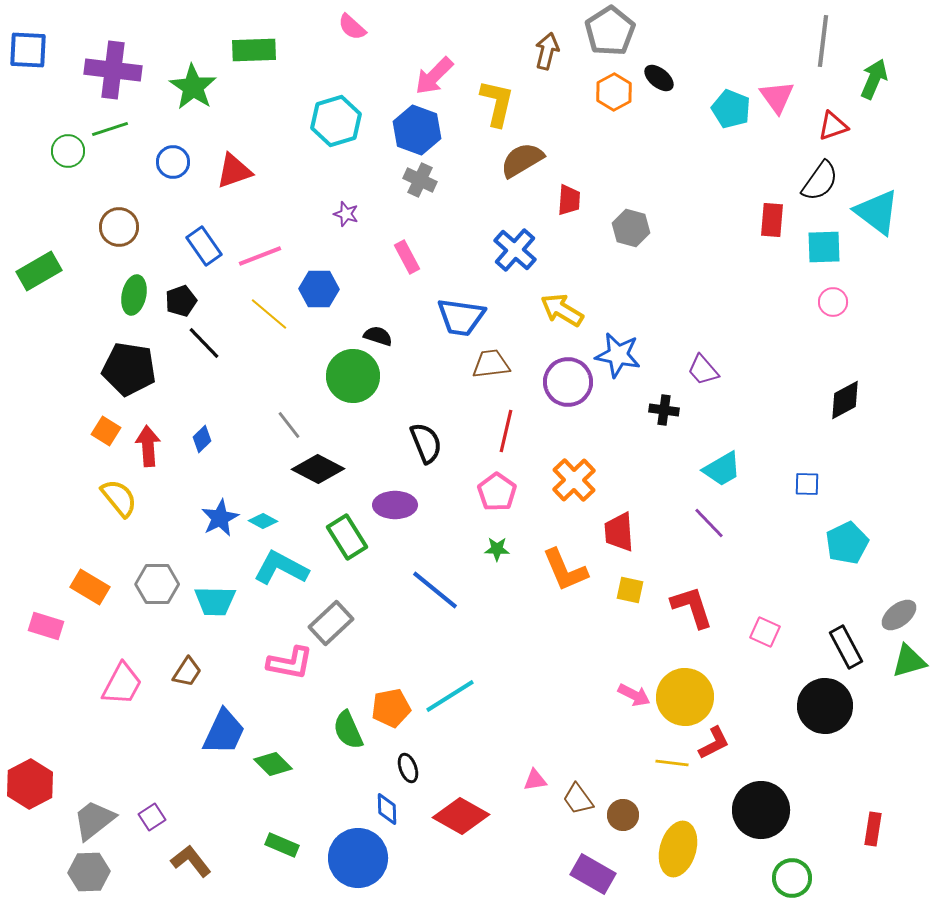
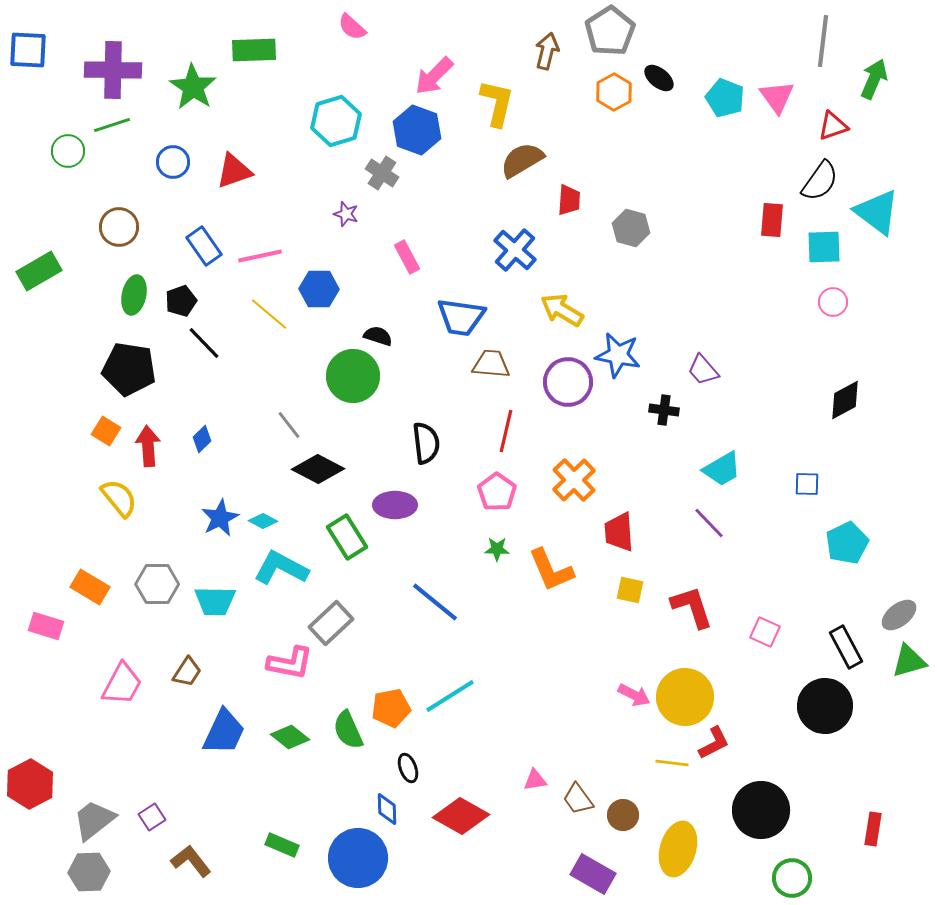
purple cross at (113, 70): rotated 6 degrees counterclockwise
cyan pentagon at (731, 109): moved 6 px left, 11 px up
green line at (110, 129): moved 2 px right, 4 px up
gray cross at (420, 180): moved 38 px left, 7 px up; rotated 8 degrees clockwise
pink line at (260, 256): rotated 9 degrees clockwise
brown trapezoid at (491, 364): rotated 12 degrees clockwise
black semicircle at (426, 443): rotated 15 degrees clockwise
orange L-shape at (565, 570): moved 14 px left
blue line at (435, 590): moved 12 px down
green diamond at (273, 764): moved 17 px right, 27 px up; rotated 6 degrees counterclockwise
